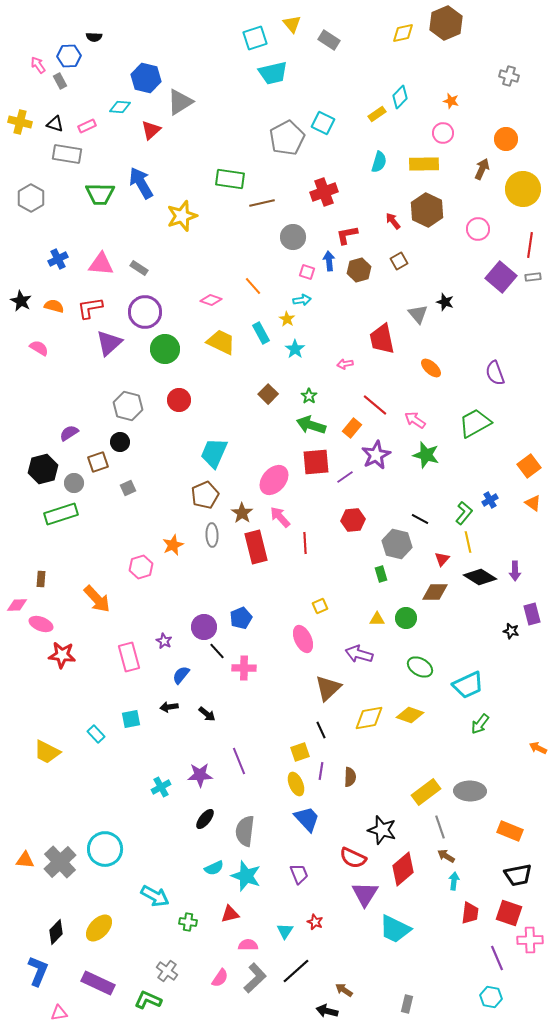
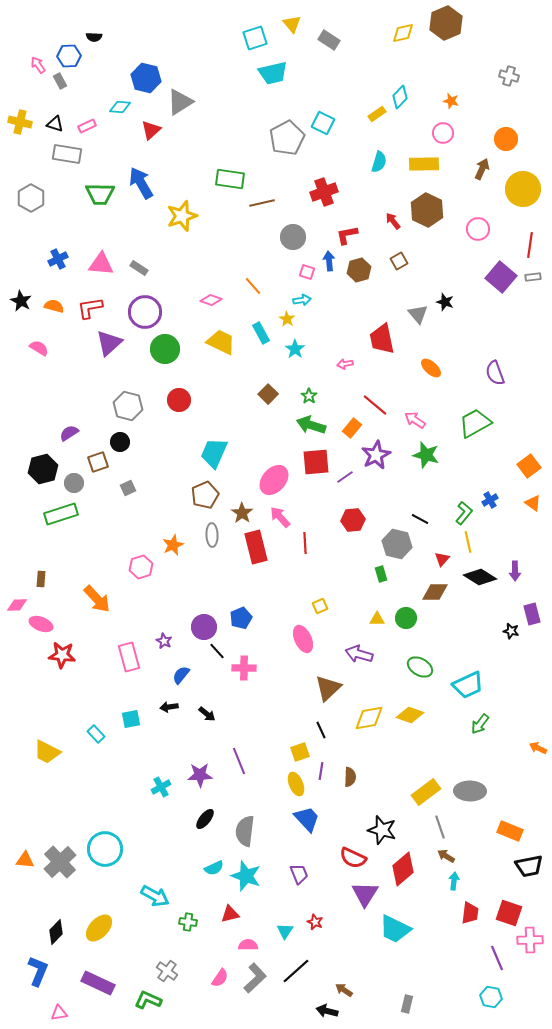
black trapezoid at (518, 875): moved 11 px right, 9 px up
